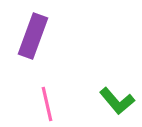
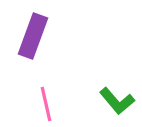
pink line: moved 1 px left
